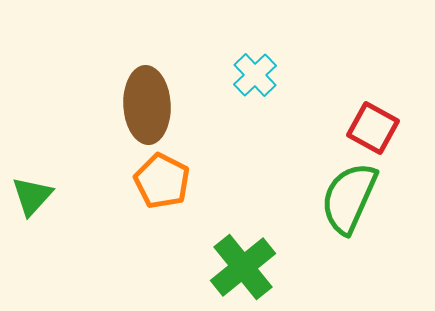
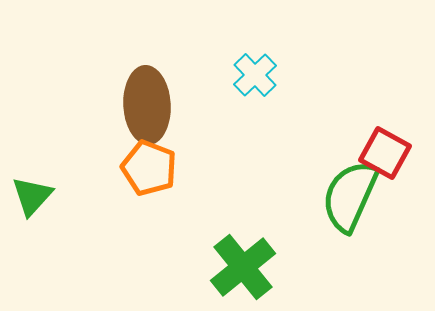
red square: moved 12 px right, 25 px down
orange pentagon: moved 13 px left, 13 px up; rotated 6 degrees counterclockwise
green semicircle: moved 1 px right, 2 px up
